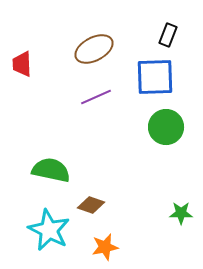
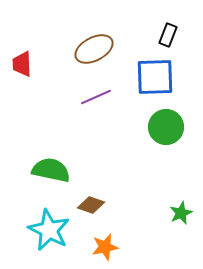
green star: rotated 25 degrees counterclockwise
